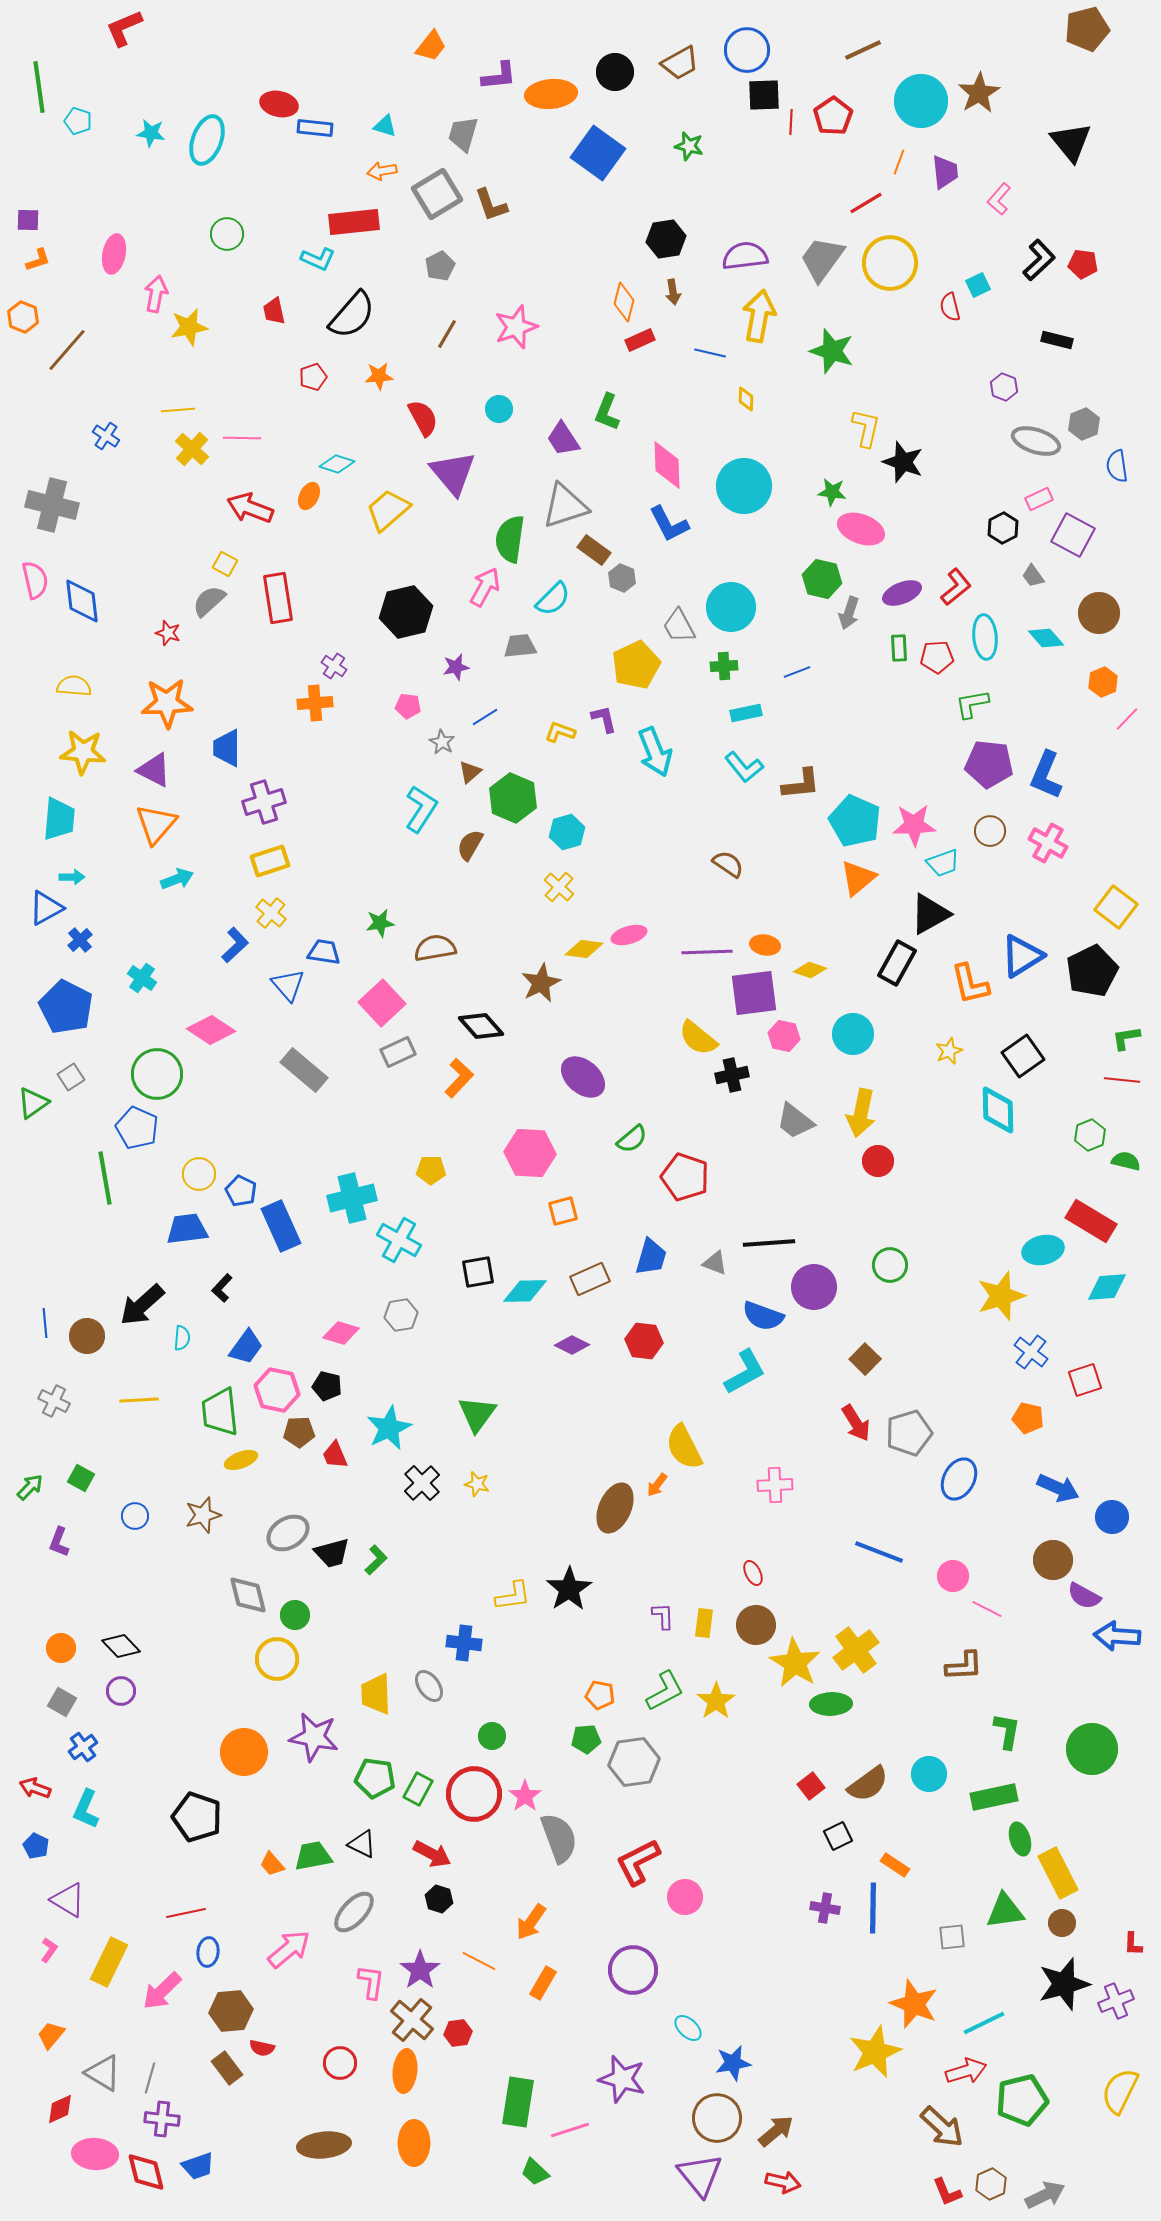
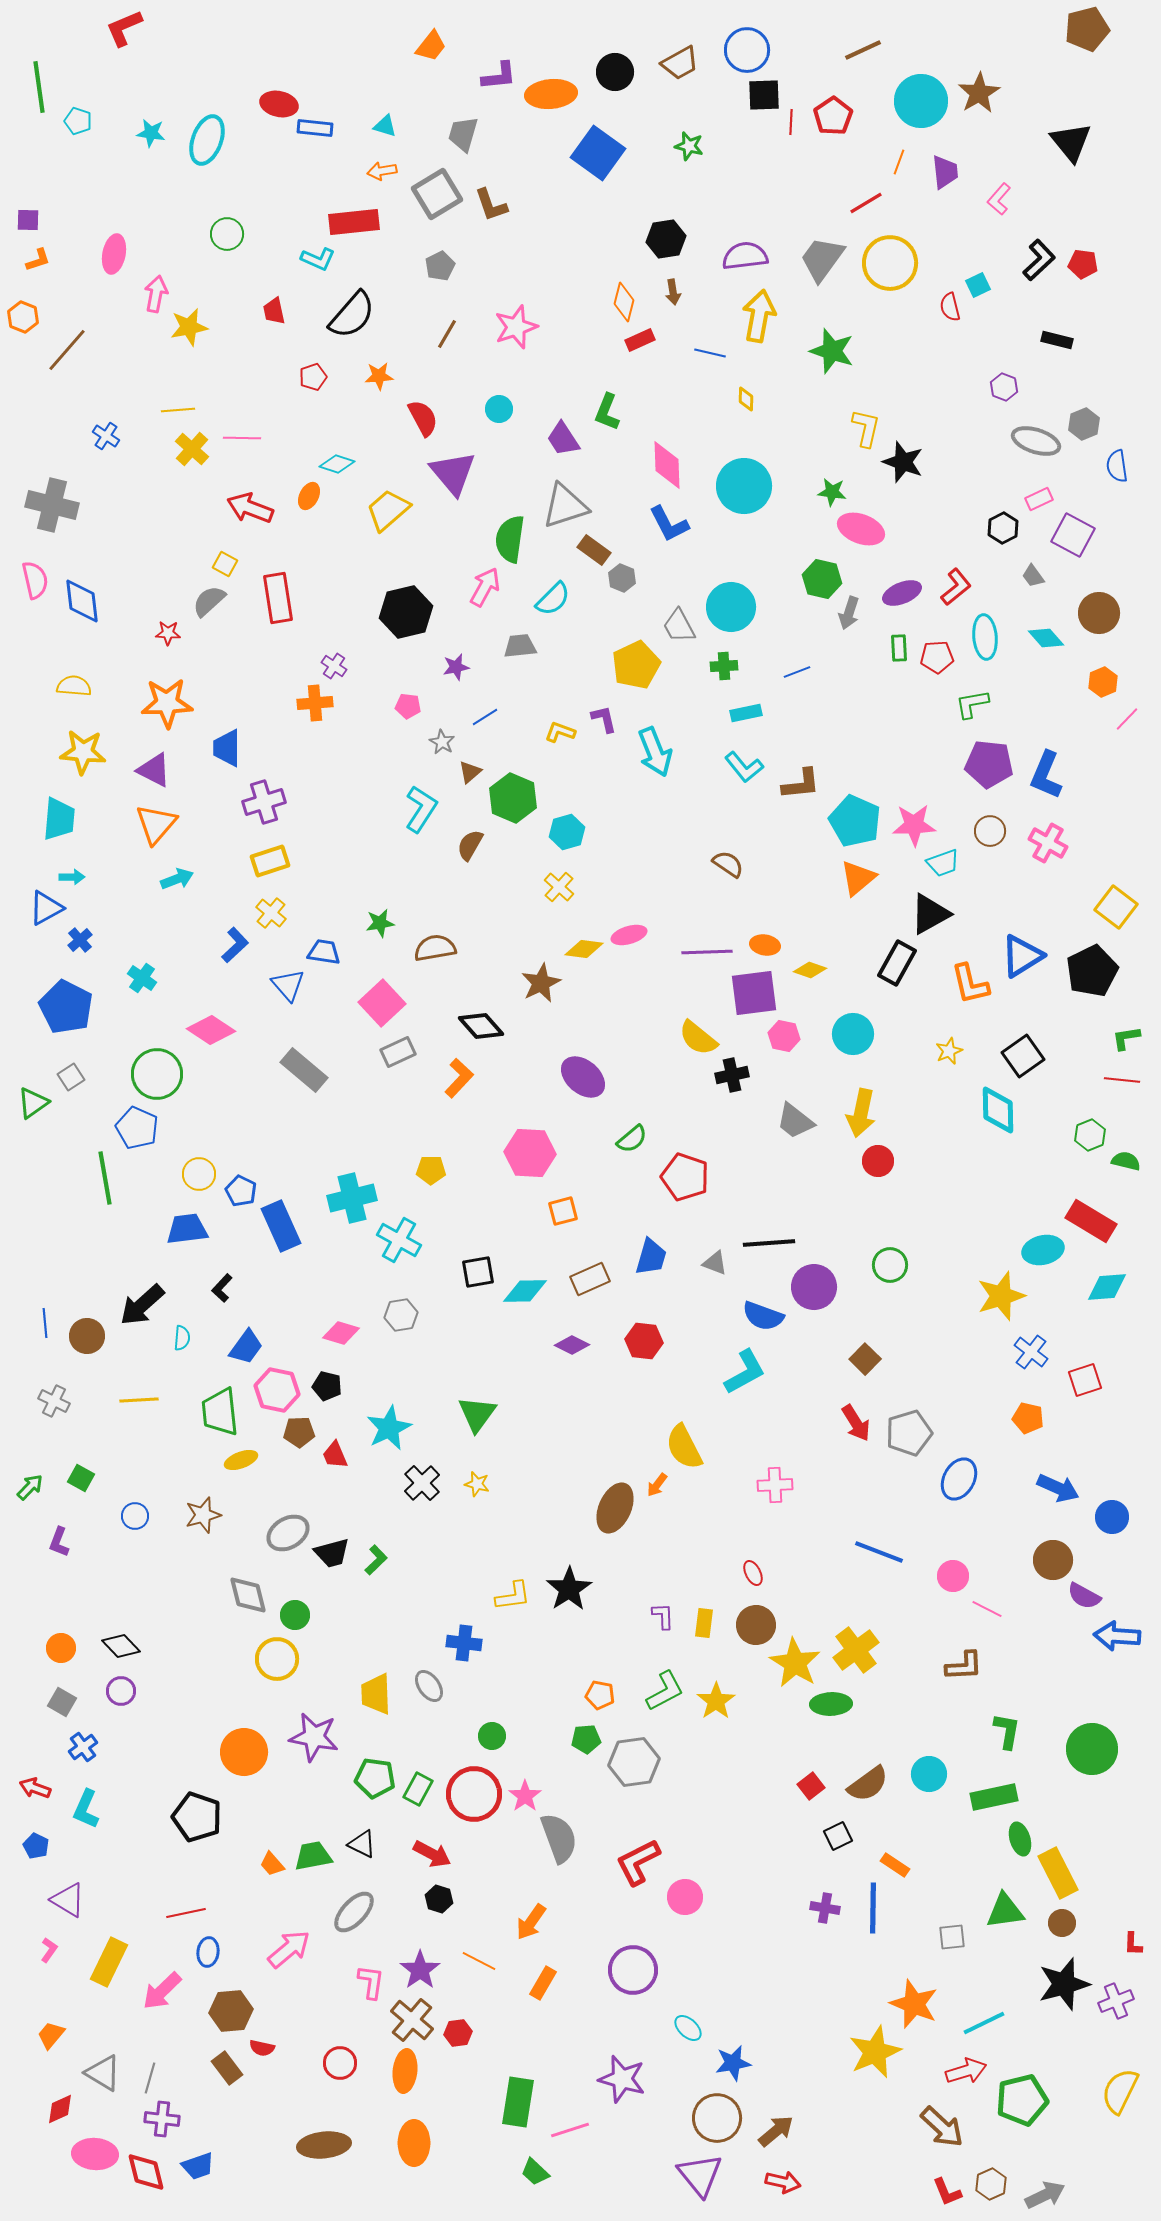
red star at (168, 633): rotated 15 degrees counterclockwise
